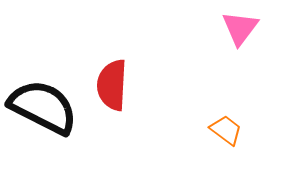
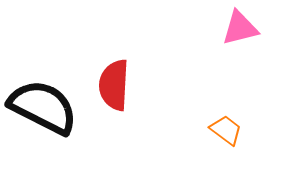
pink triangle: rotated 39 degrees clockwise
red semicircle: moved 2 px right
